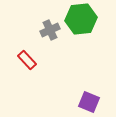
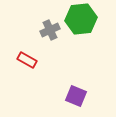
red rectangle: rotated 18 degrees counterclockwise
purple square: moved 13 px left, 6 px up
